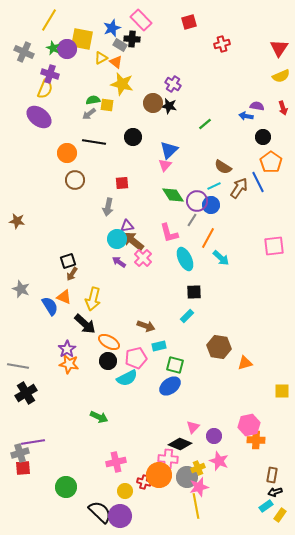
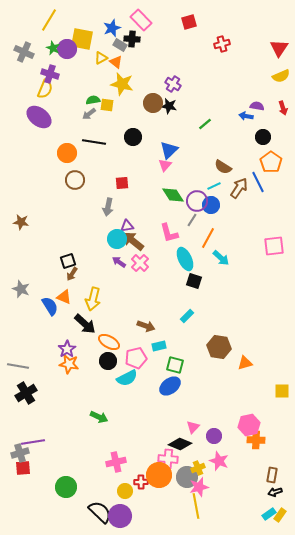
brown star at (17, 221): moved 4 px right, 1 px down
pink cross at (143, 258): moved 3 px left, 5 px down
black square at (194, 292): moved 11 px up; rotated 21 degrees clockwise
red cross at (144, 482): moved 3 px left; rotated 16 degrees counterclockwise
cyan rectangle at (266, 506): moved 3 px right, 8 px down
